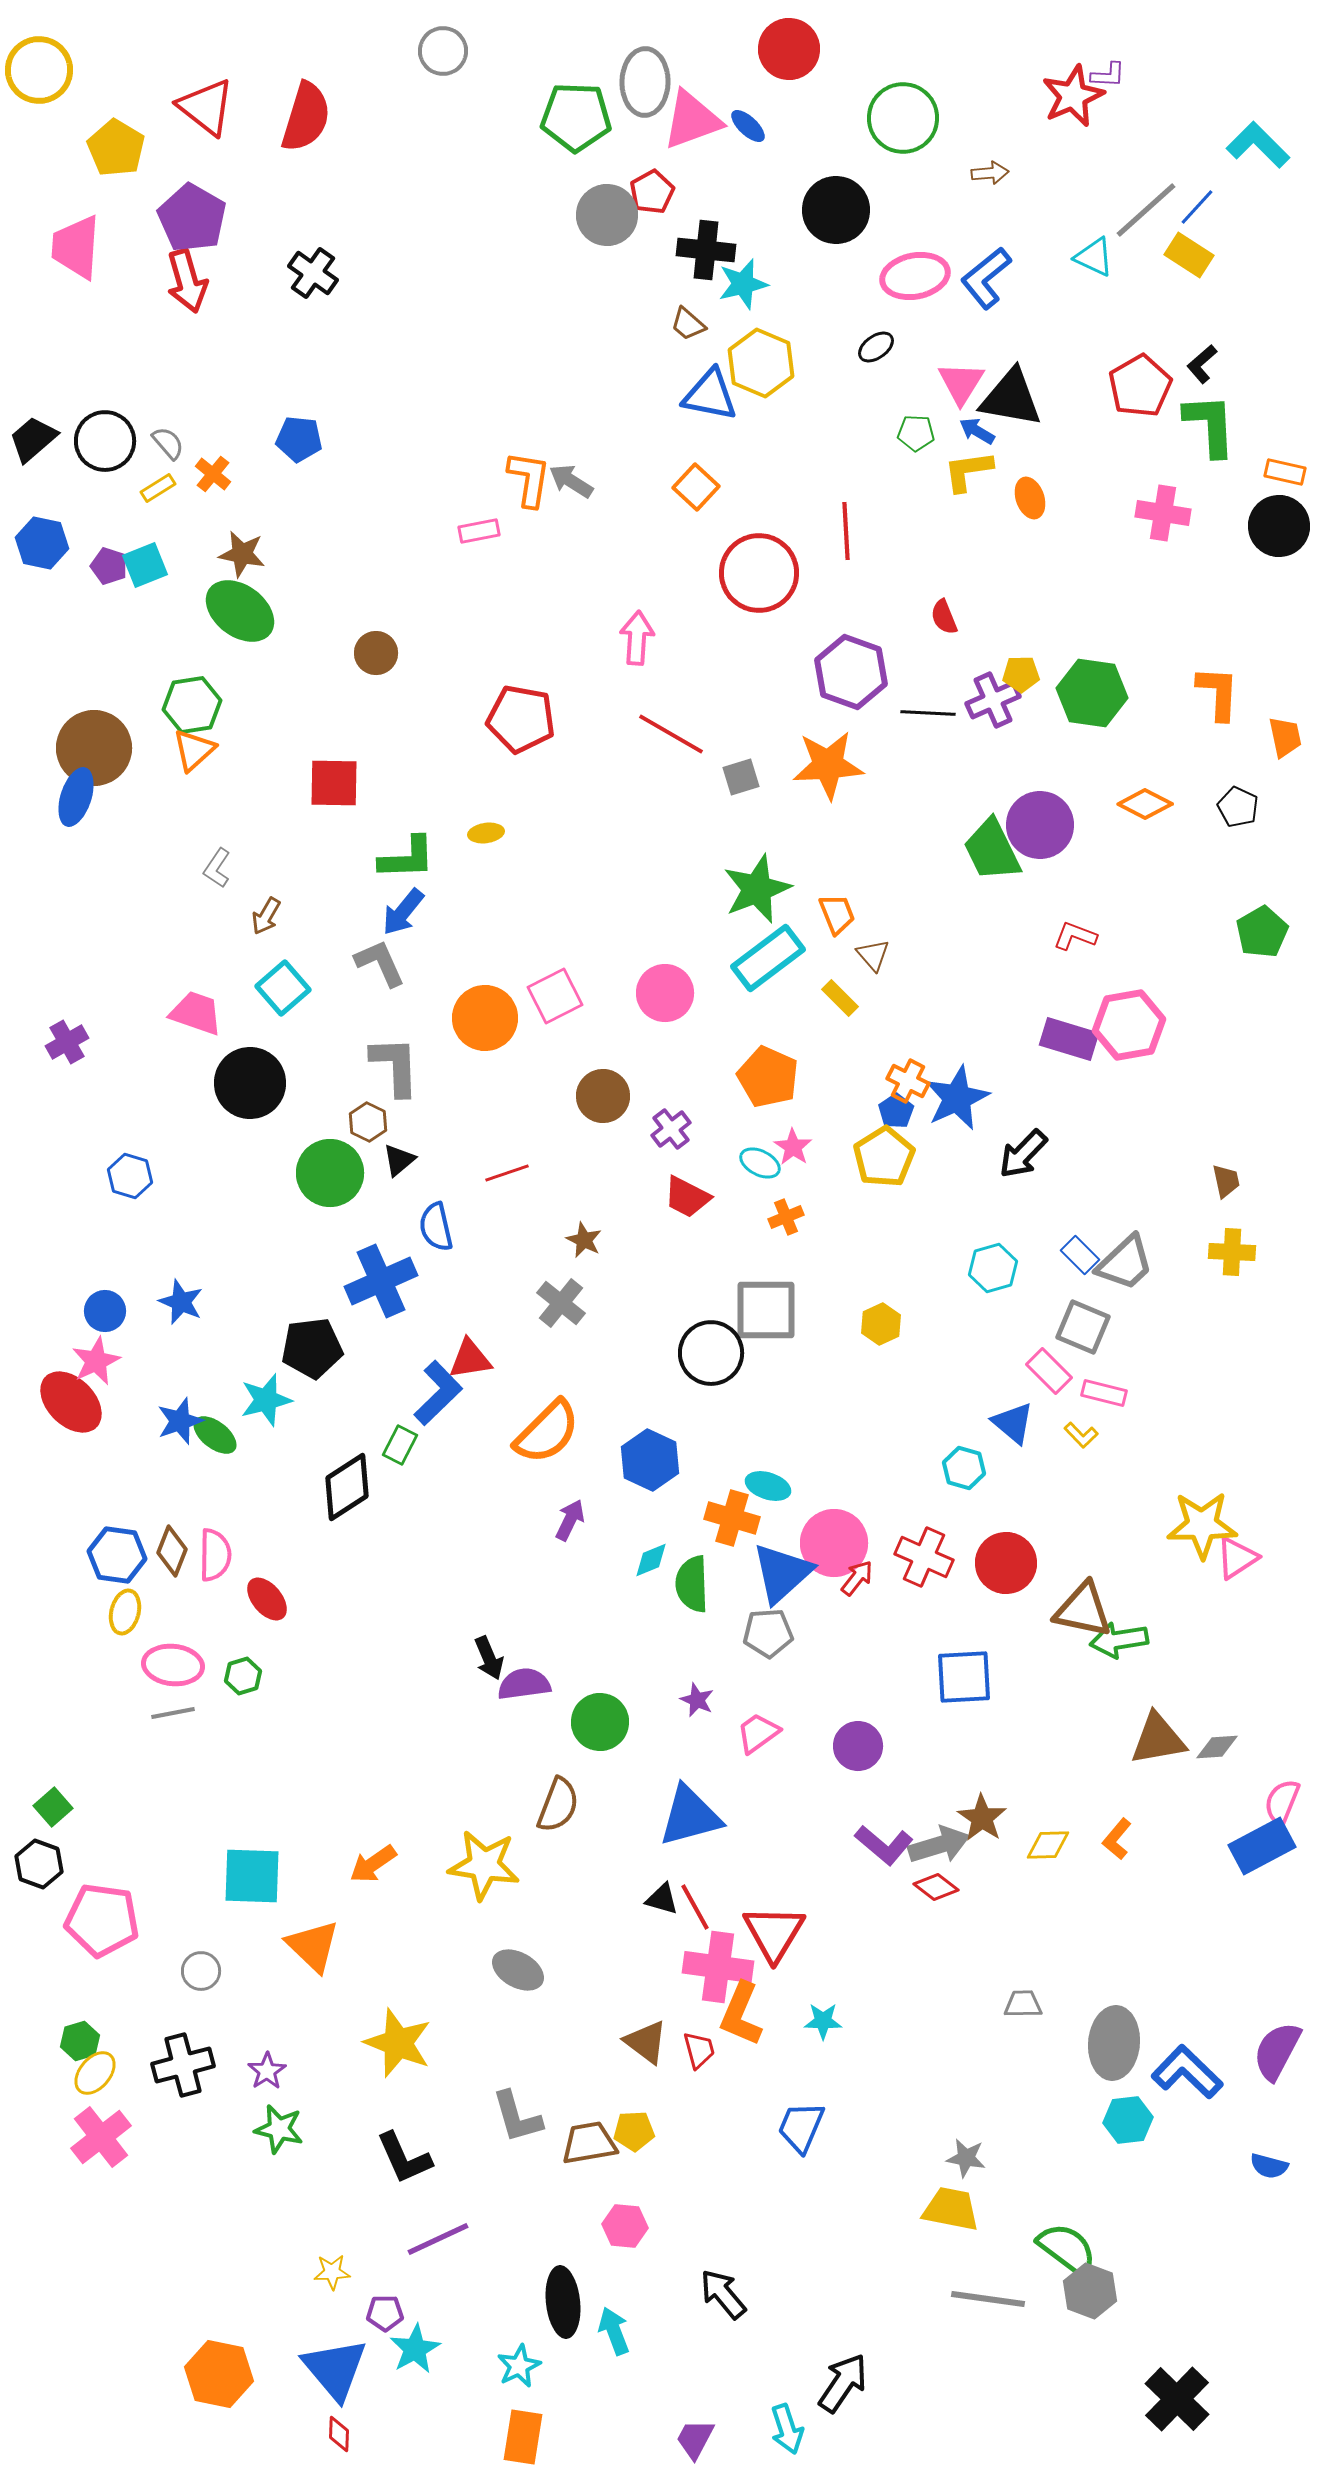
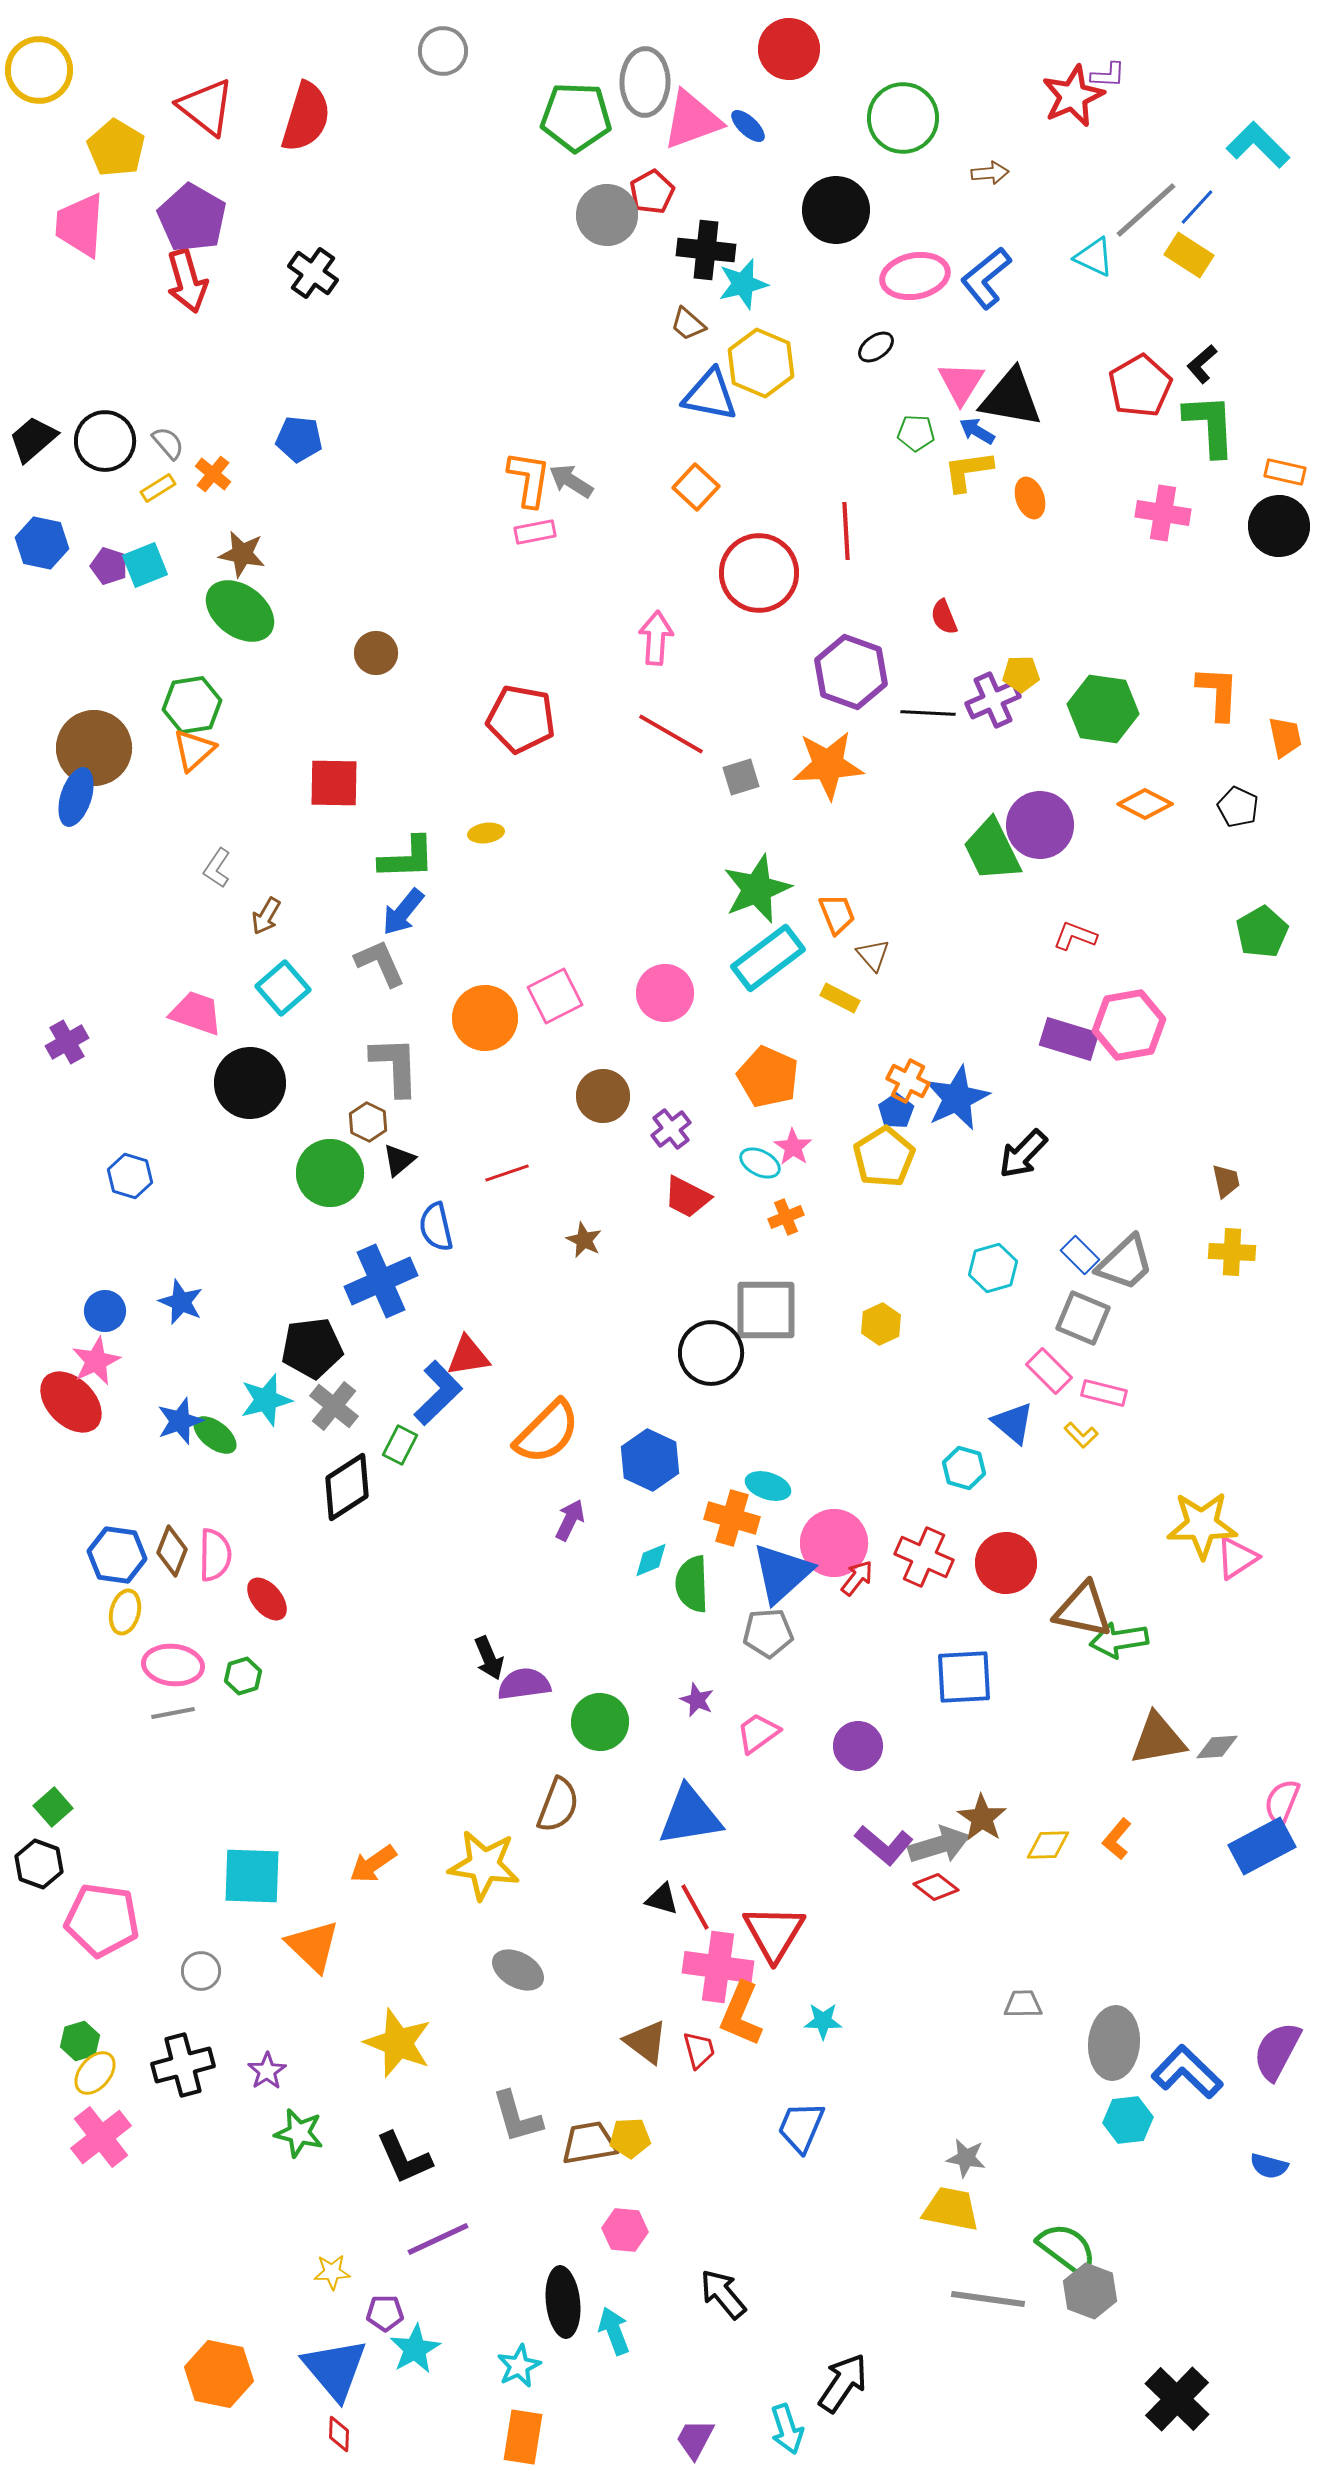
pink trapezoid at (76, 247): moved 4 px right, 22 px up
pink rectangle at (479, 531): moved 56 px right, 1 px down
pink arrow at (637, 638): moved 19 px right
green hexagon at (1092, 693): moved 11 px right, 16 px down
yellow rectangle at (840, 998): rotated 18 degrees counterclockwise
gray cross at (561, 1303): moved 227 px left, 103 px down
gray square at (1083, 1327): moved 9 px up
red triangle at (470, 1359): moved 2 px left, 3 px up
blue triangle at (690, 1816): rotated 6 degrees clockwise
green star at (279, 2129): moved 20 px right, 4 px down
yellow pentagon at (634, 2131): moved 4 px left, 7 px down
pink hexagon at (625, 2226): moved 4 px down
